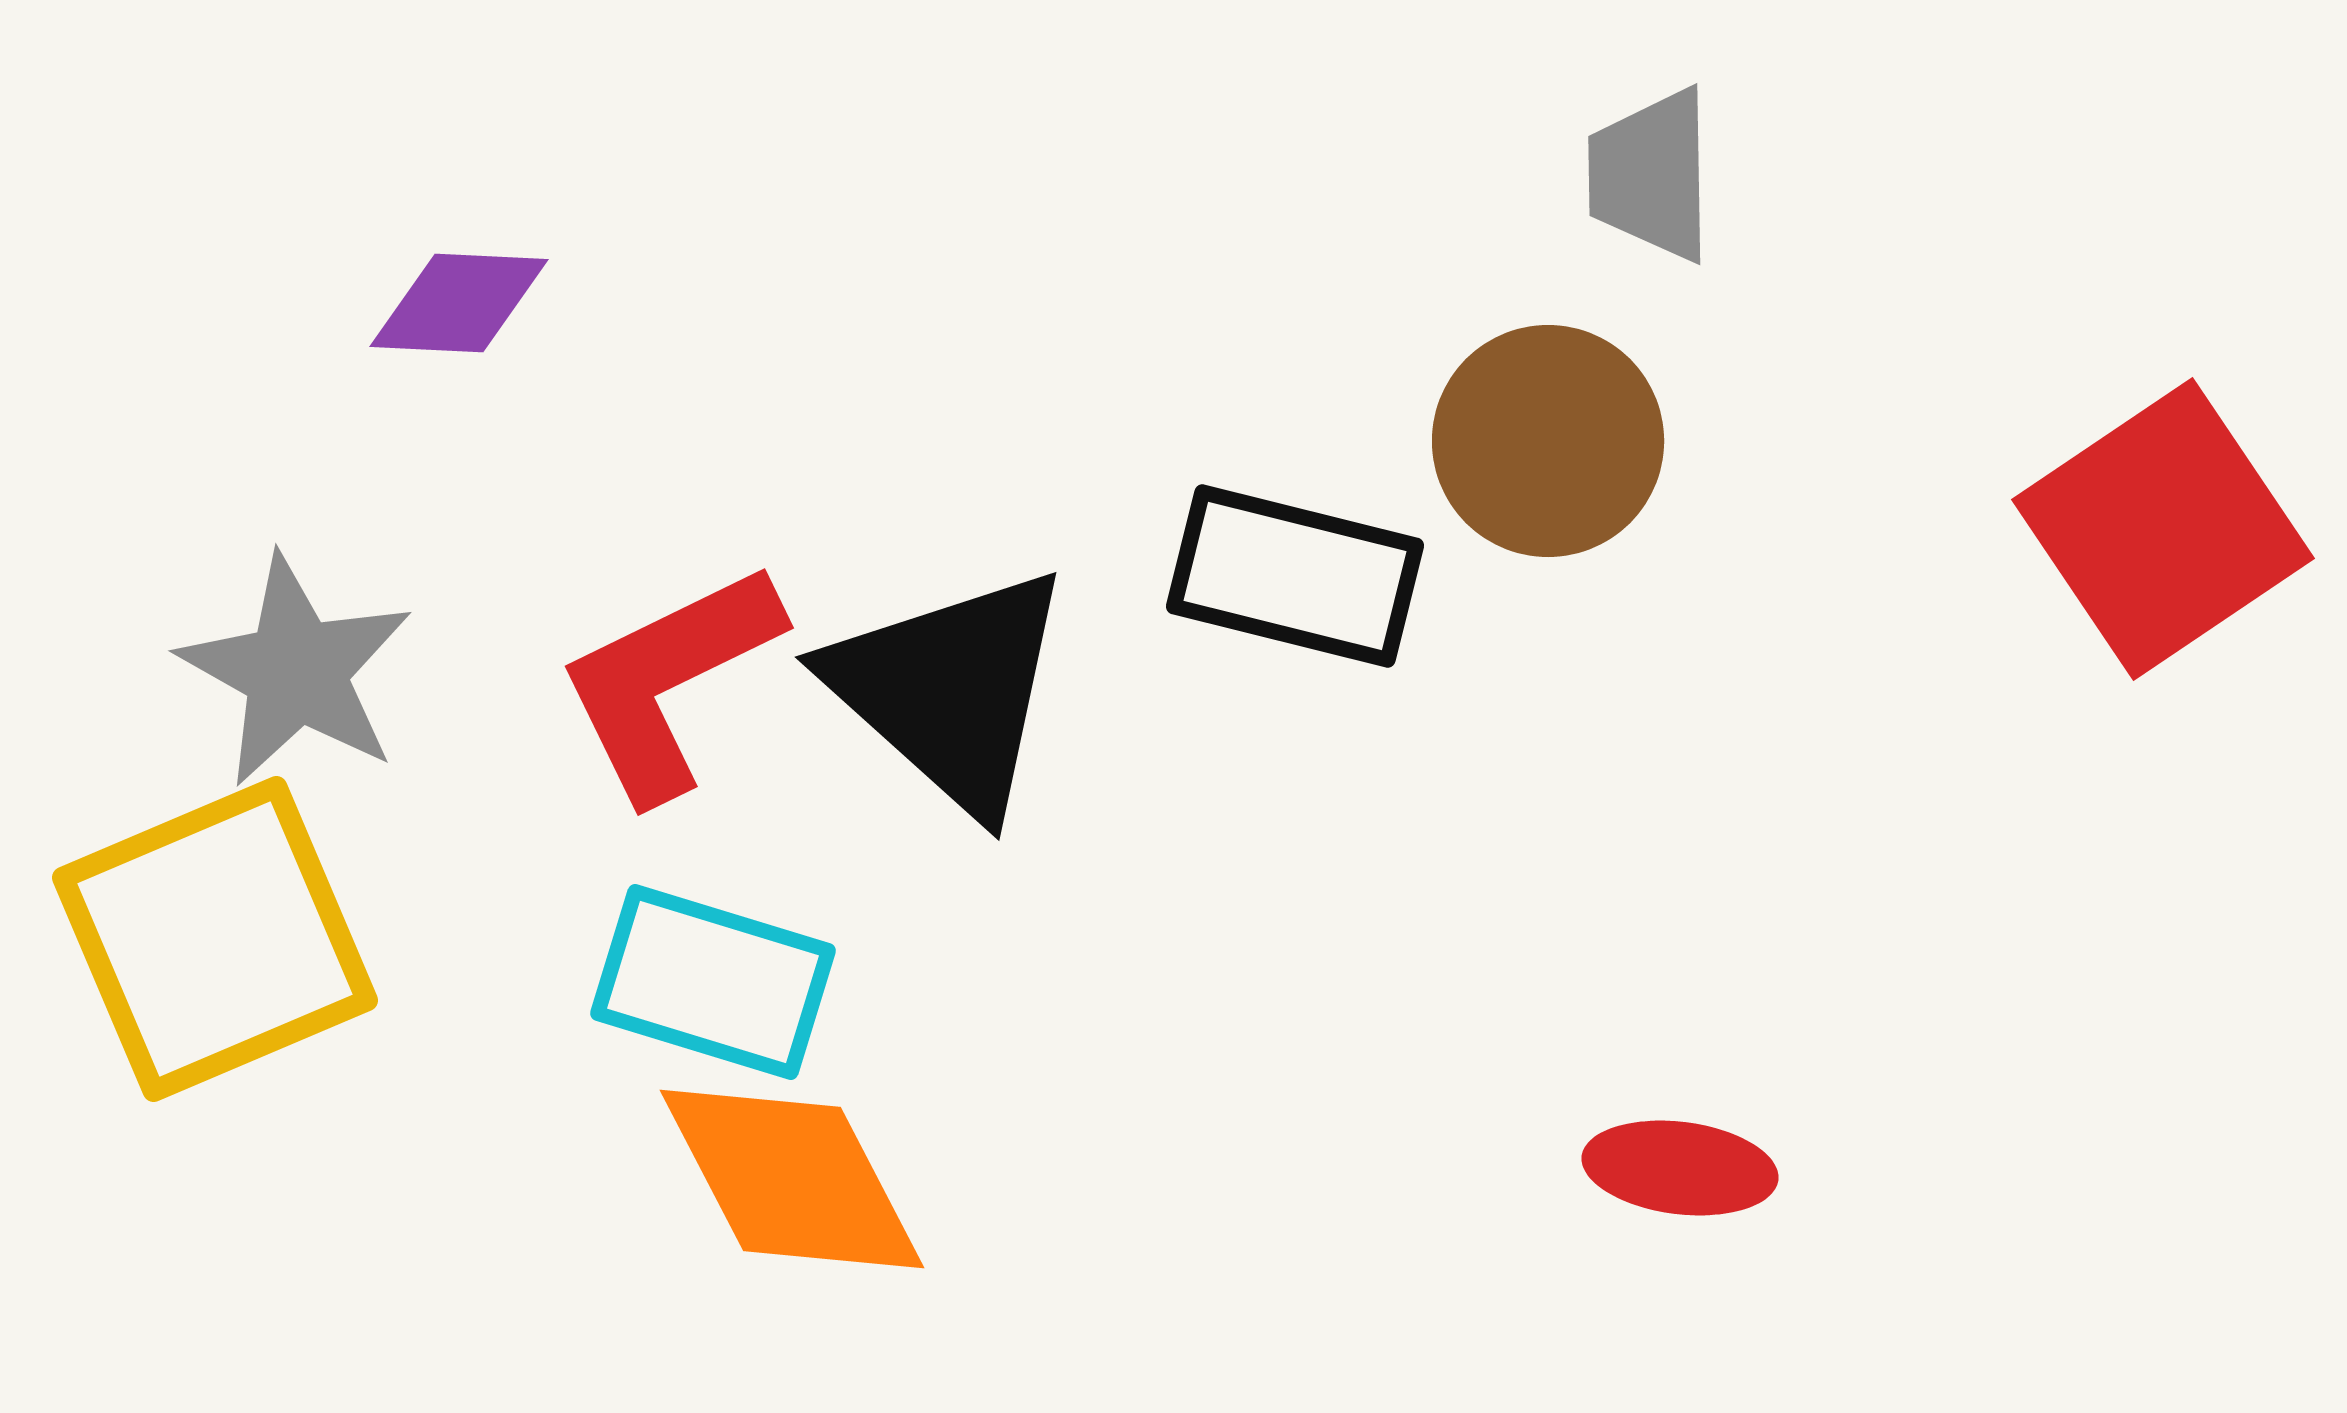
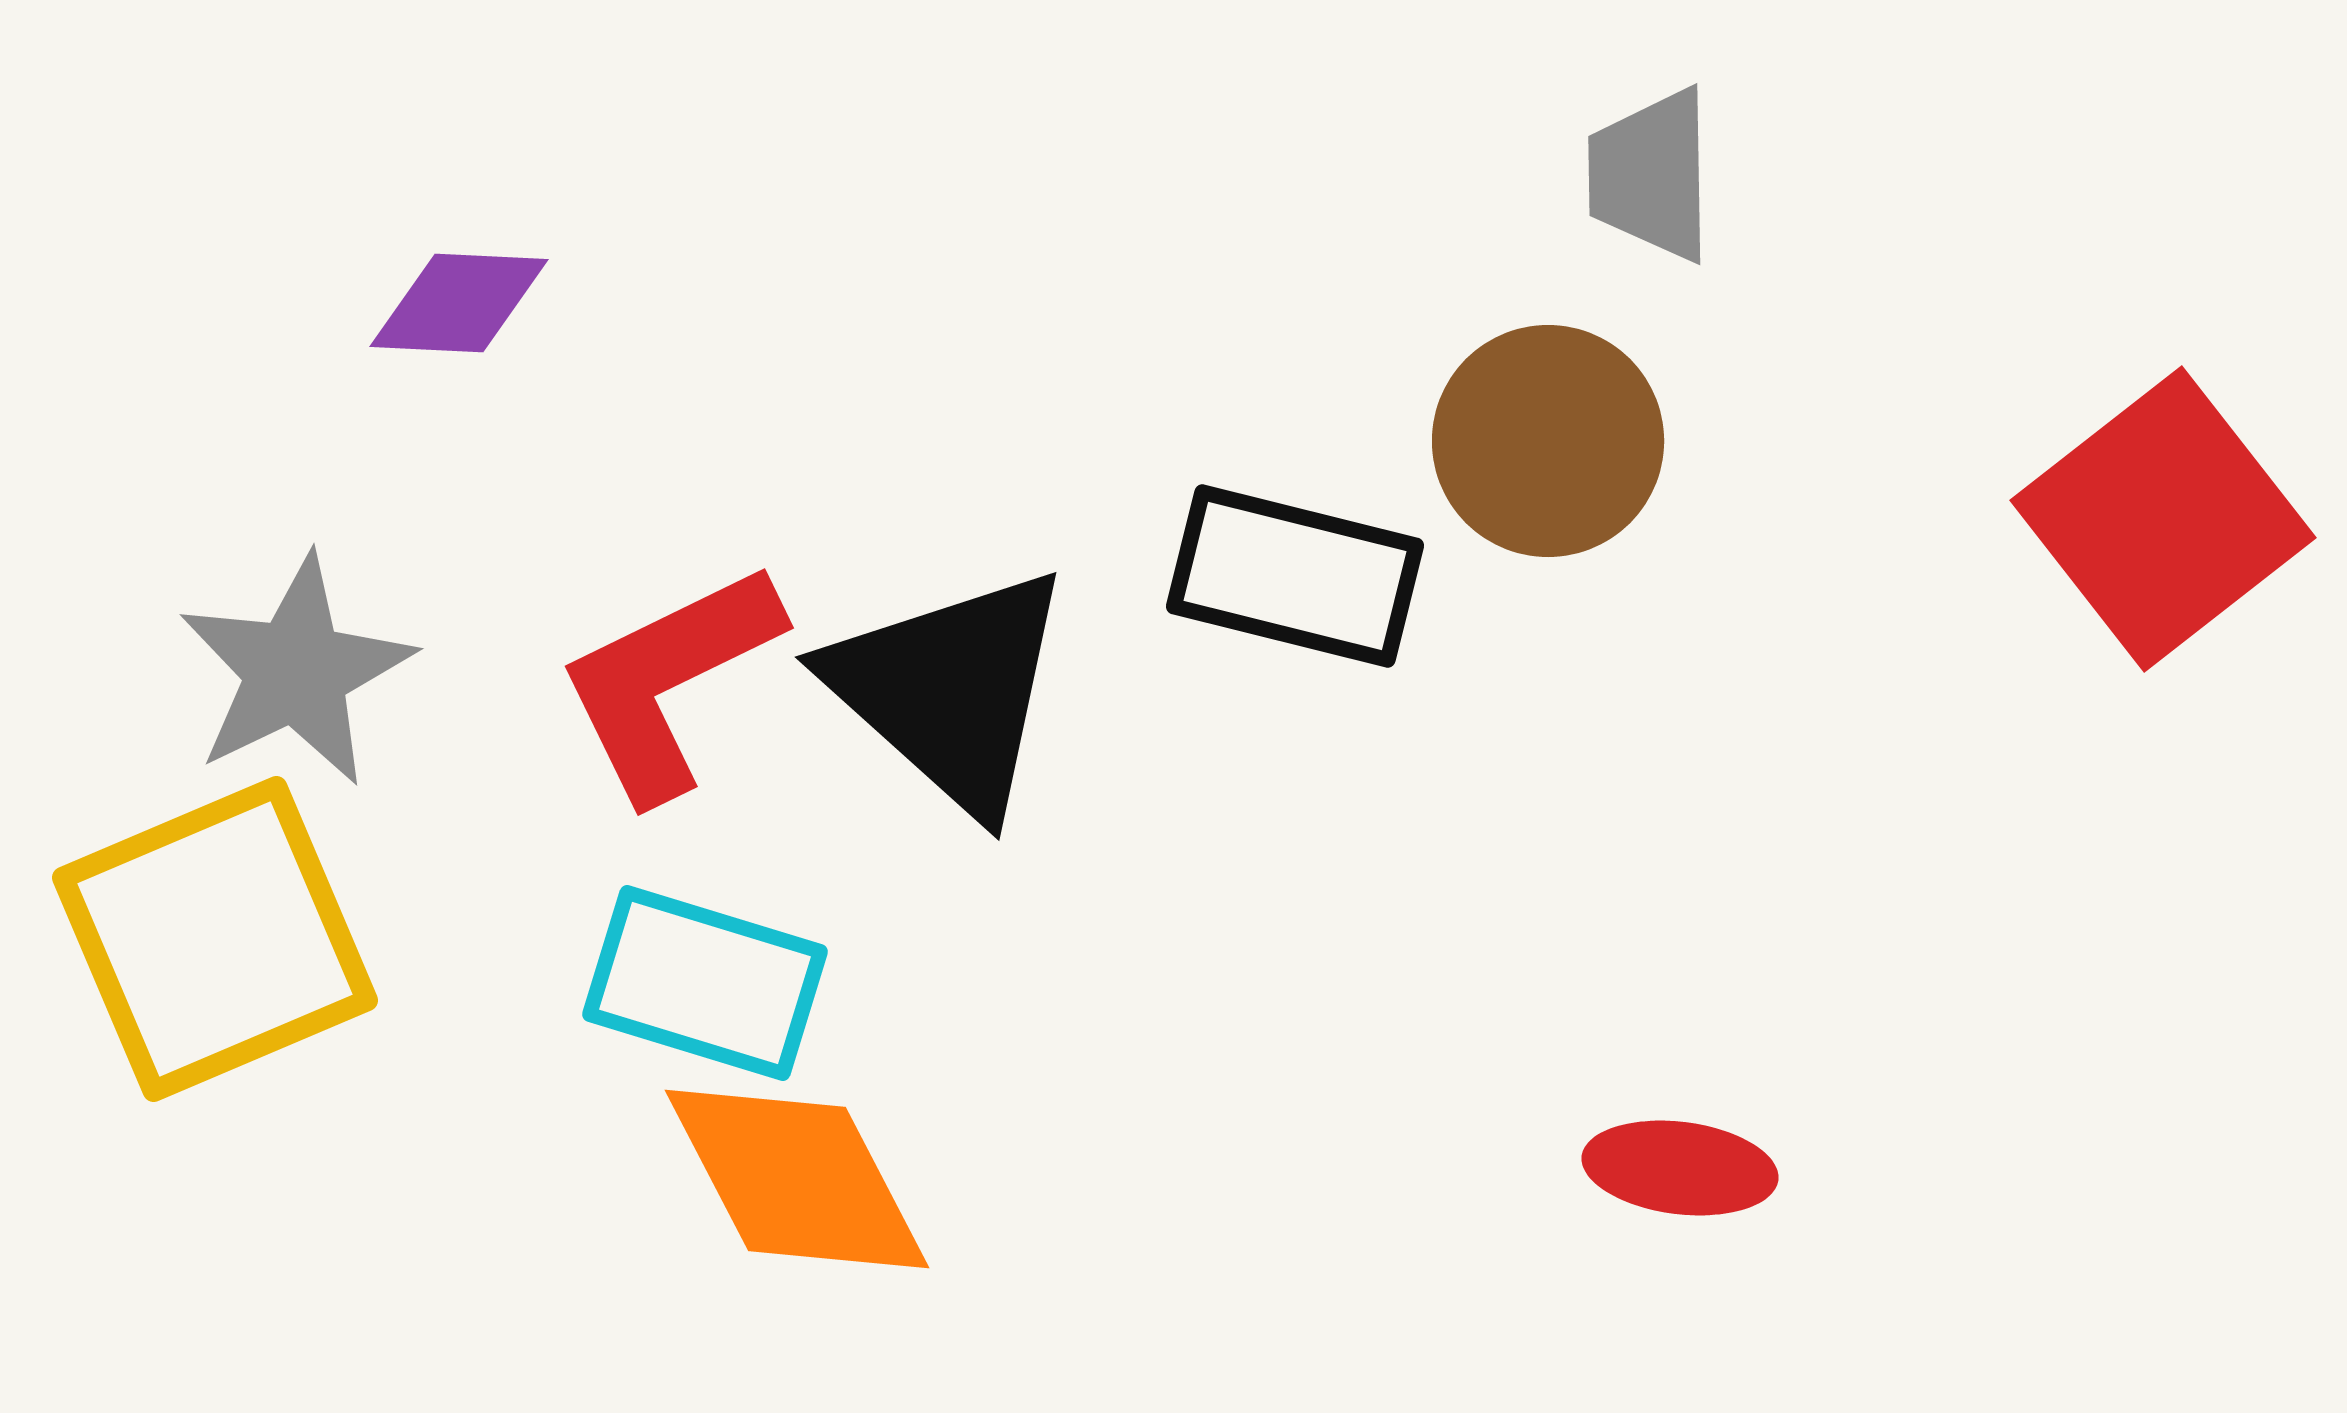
red square: moved 10 px up; rotated 4 degrees counterclockwise
gray star: rotated 17 degrees clockwise
cyan rectangle: moved 8 px left, 1 px down
orange diamond: moved 5 px right
